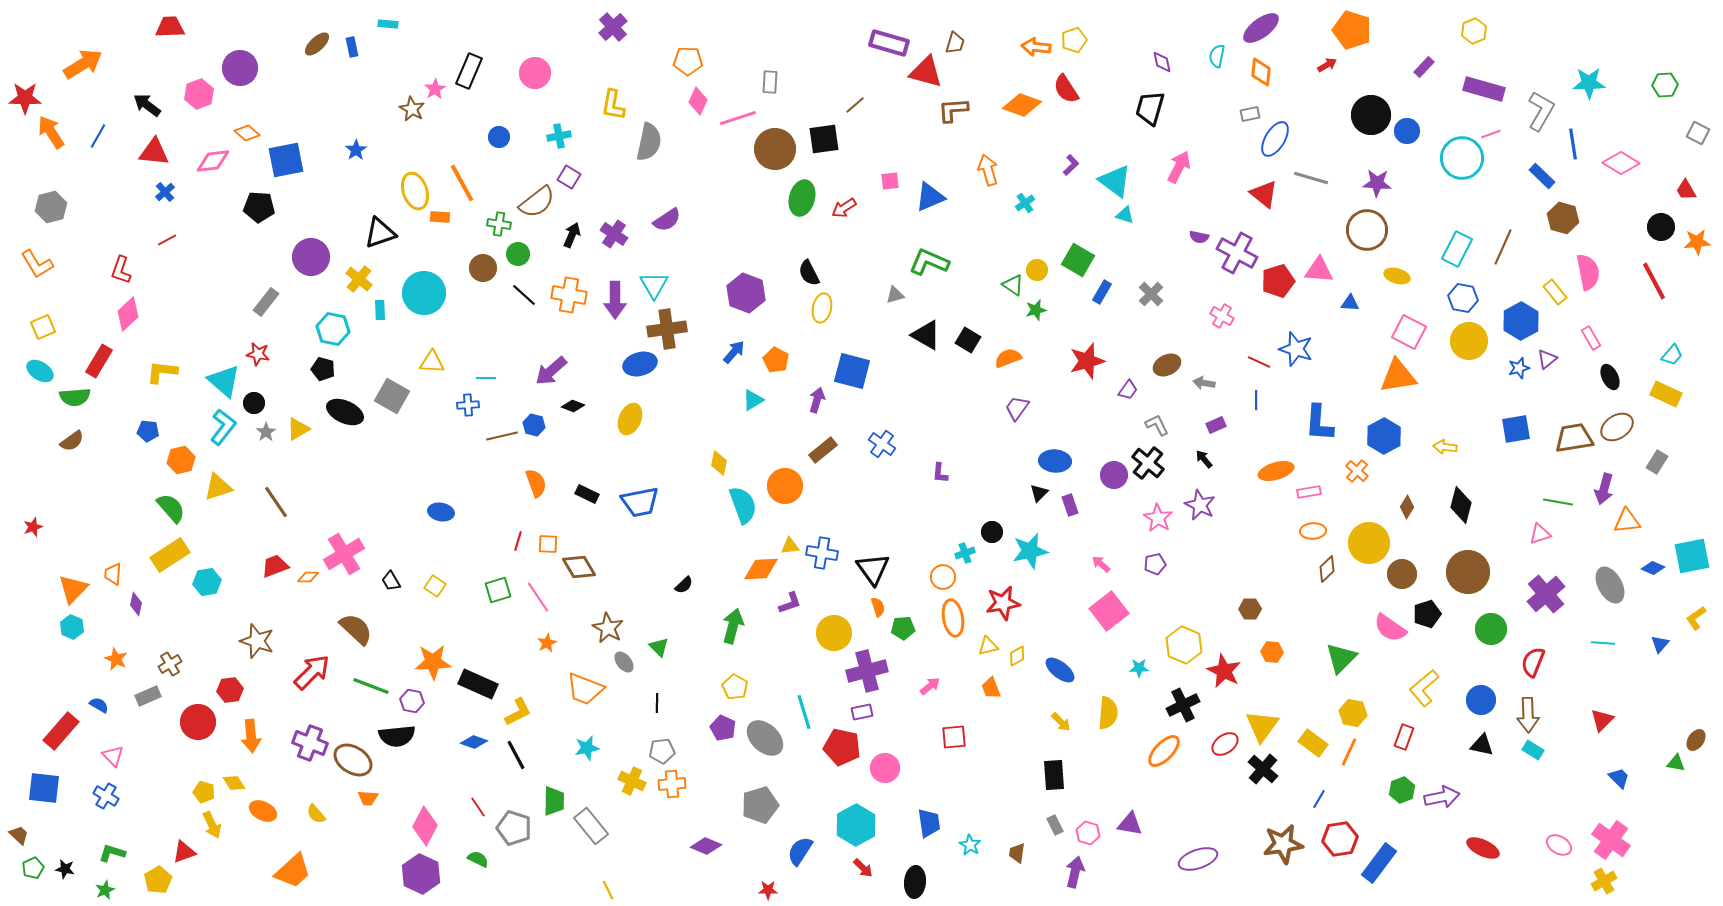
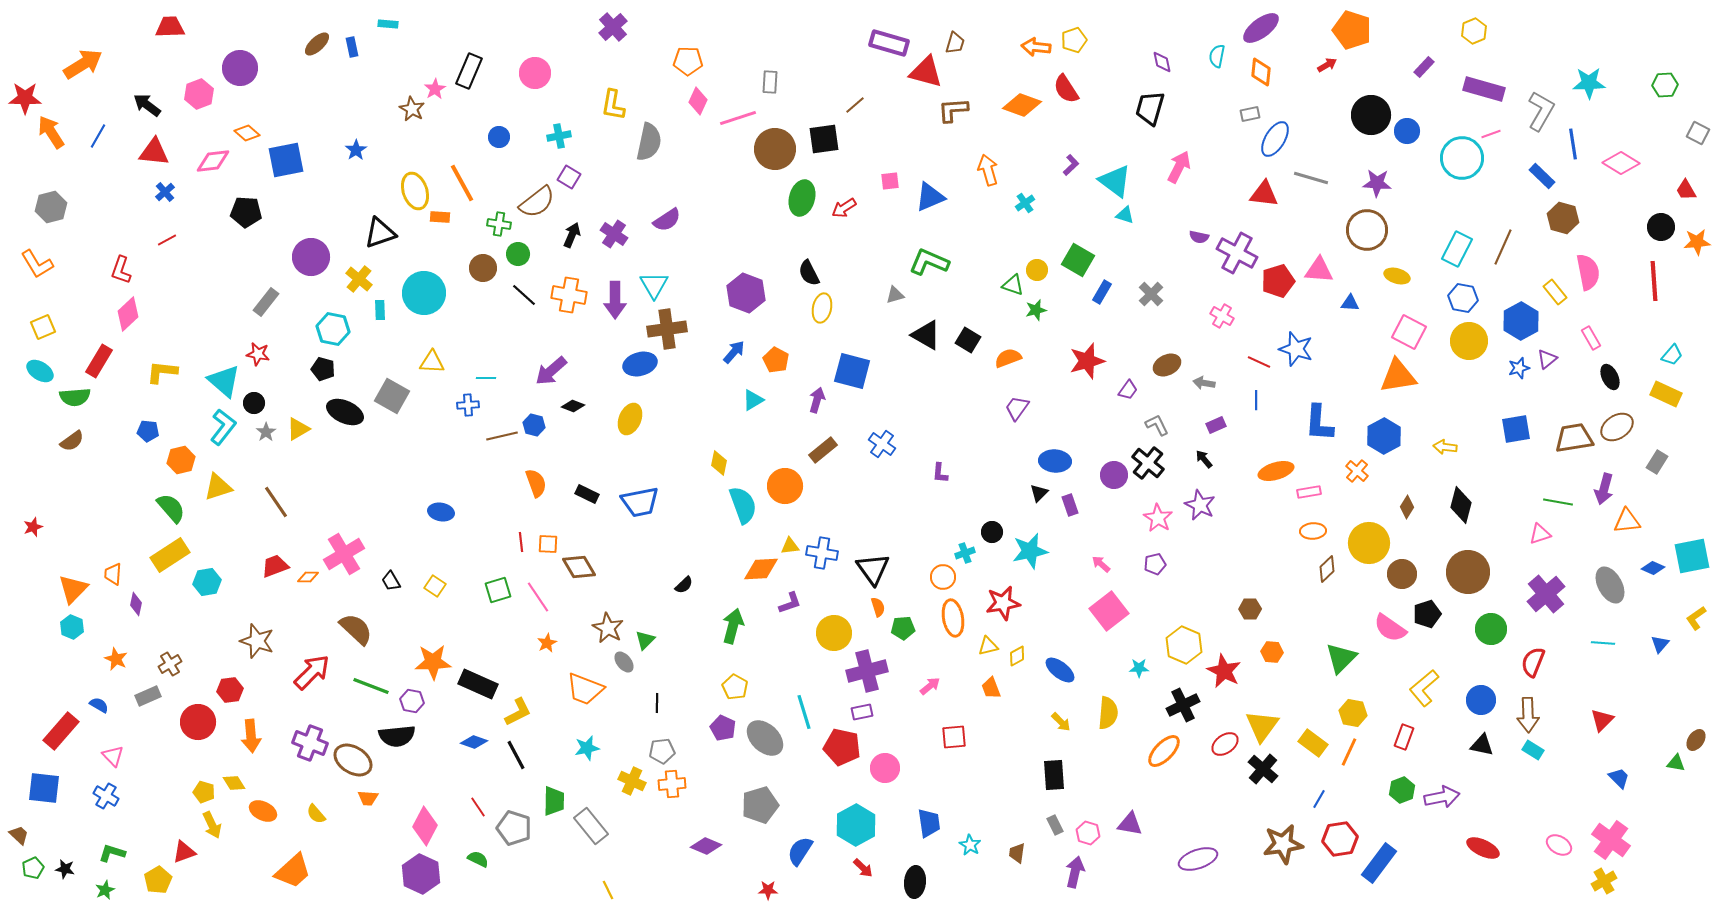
red triangle at (1264, 194): rotated 32 degrees counterclockwise
black pentagon at (259, 207): moved 13 px left, 5 px down
red line at (1654, 281): rotated 24 degrees clockwise
green triangle at (1013, 285): rotated 15 degrees counterclockwise
red line at (518, 541): moved 3 px right, 1 px down; rotated 24 degrees counterclockwise
green triangle at (659, 647): moved 14 px left, 7 px up; rotated 30 degrees clockwise
